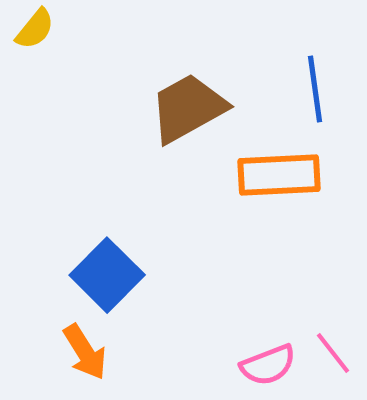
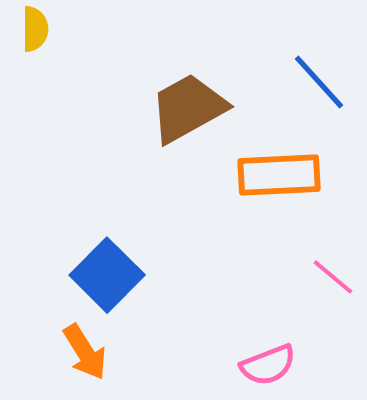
yellow semicircle: rotated 39 degrees counterclockwise
blue line: moved 4 px right, 7 px up; rotated 34 degrees counterclockwise
pink line: moved 76 px up; rotated 12 degrees counterclockwise
